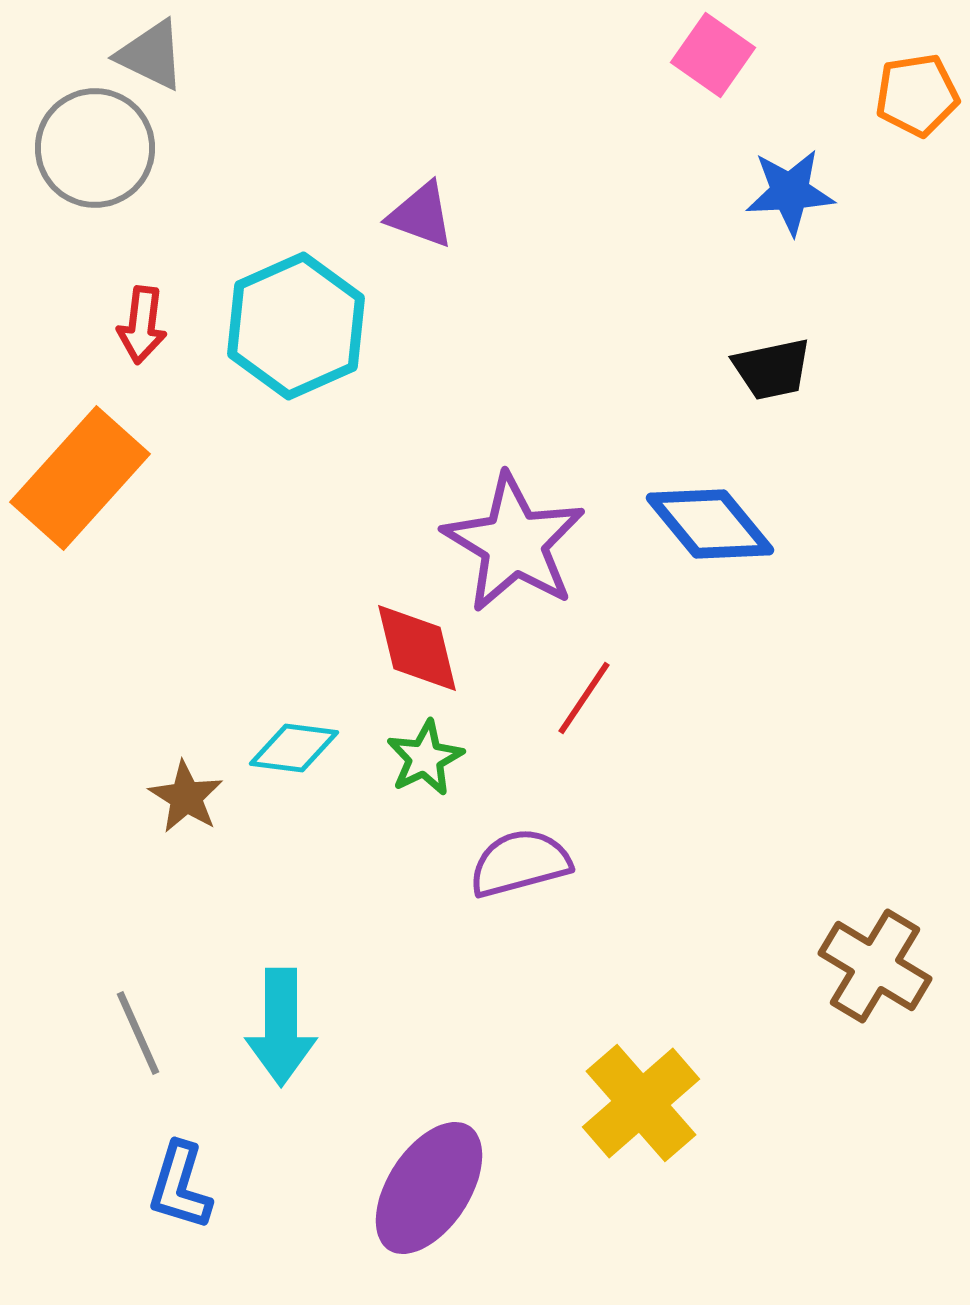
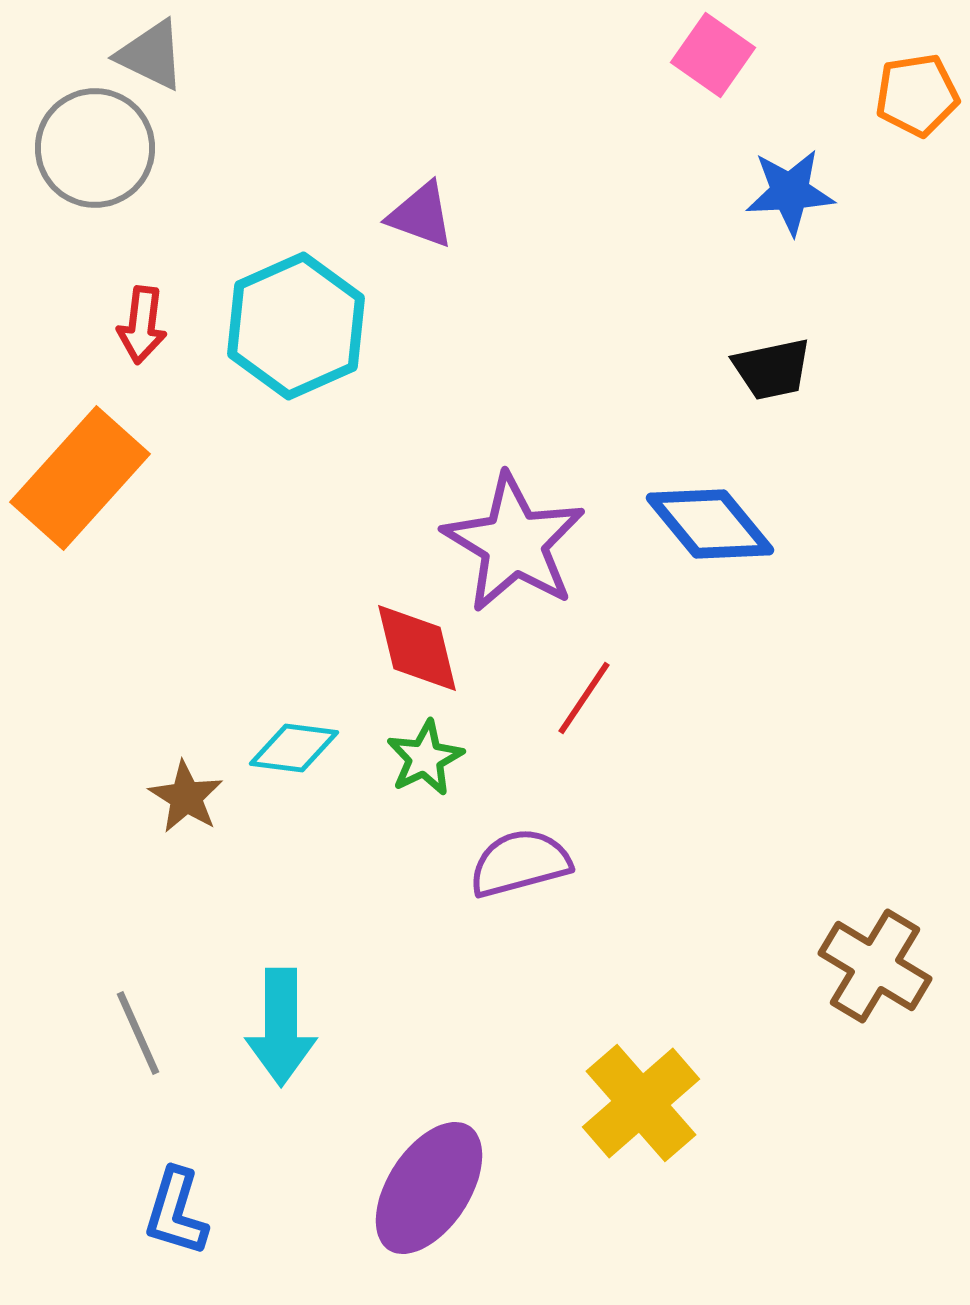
blue L-shape: moved 4 px left, 26 px down
